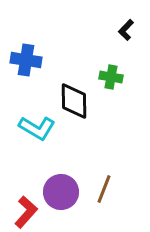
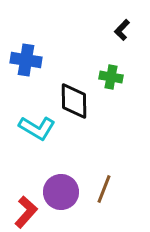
black L-shape: moved 4 px left
